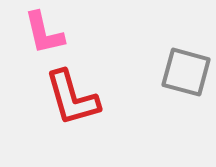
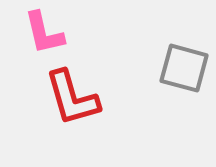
gray square: moved 2 px left, 4 px up
